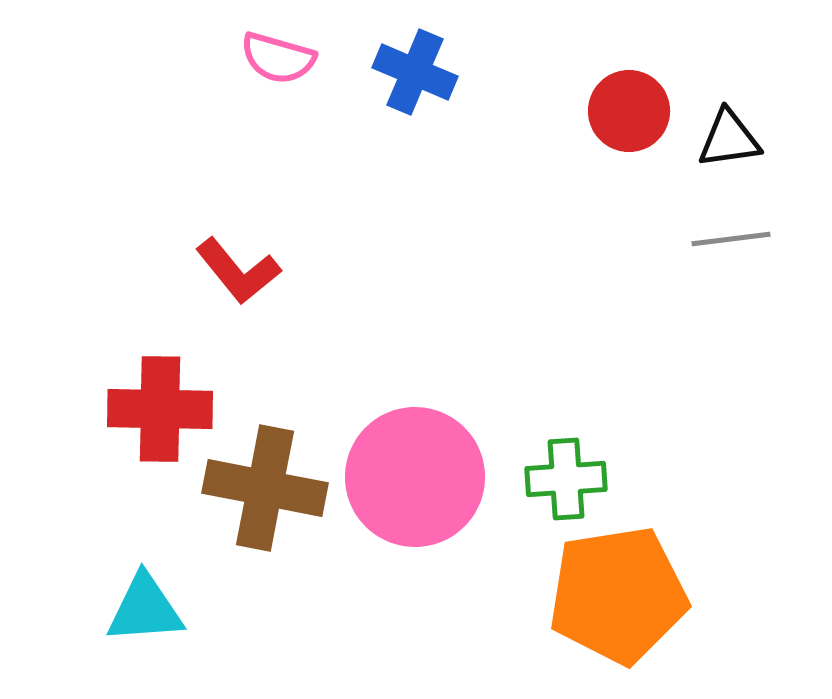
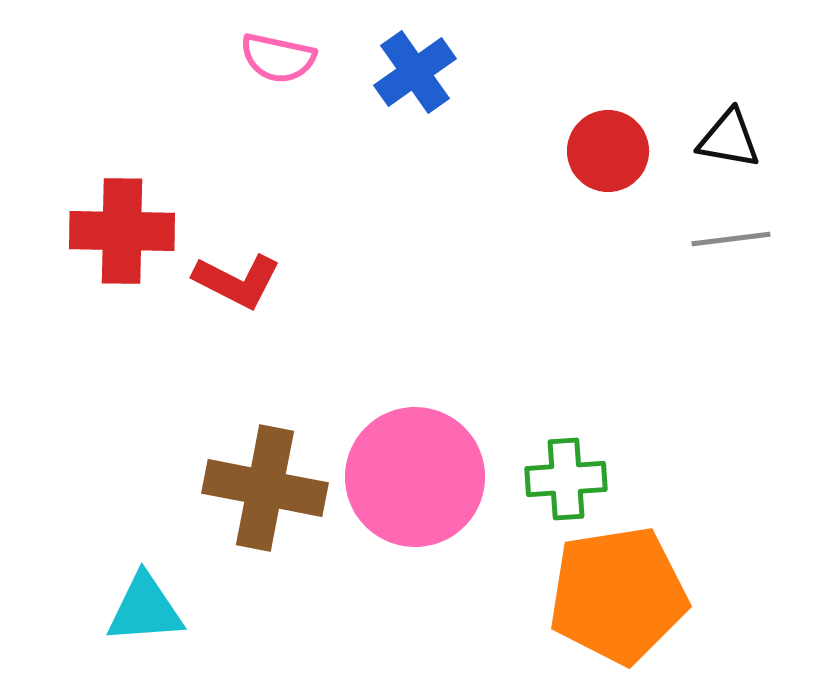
pink semicircle: rotated 4 degrees counterclockwise
blue cross: rotated 32 degrees clockwise
red circle: moved 21 px left, 40 px down
black triangle: rotated 18 degrees clockwise
red L-shape: moved 1 px left, 10 px down; rotated 24 degrees counterclockwise
red cross: moved 38 px left, 178 px up
